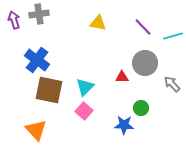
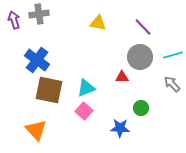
cyan line: moved 19 px down
gray circle: moved 5 px left, 6 px up
cyan triangle: moved 1 px right, 1 px down; rotated 24 degrees clockwise
blue star: moved 4 px left, 3 px down
